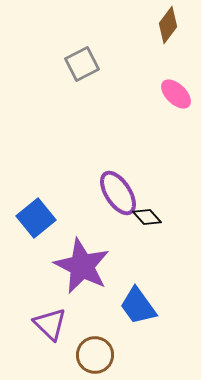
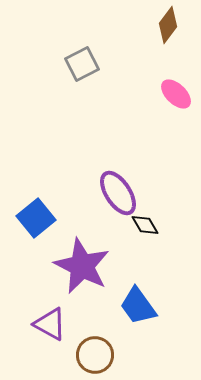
black diamond: moved 2 px left, 8 px down; rotated 12 degrees clockwise
purple triangle: rotated 15 degrees counterclockwise
